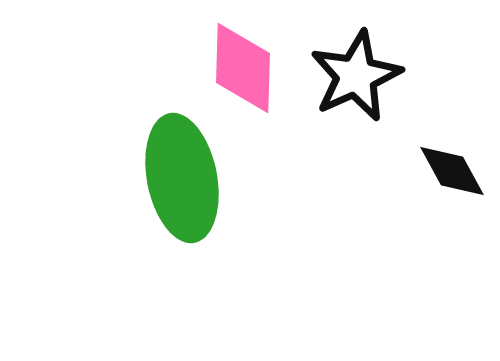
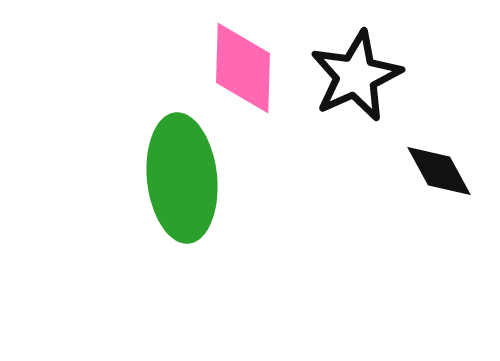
black diamond: moved 13 px left
green ellipse: rotated 5 degrees clockwise
